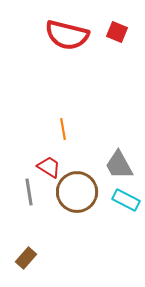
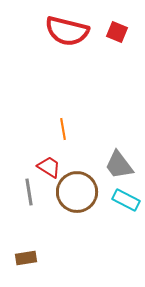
red semicircle: moved 4 px up
gray trapezoid: rotated 8 degrees counterclockwise
brown rectangle: rotated 40 degrees clockwise
